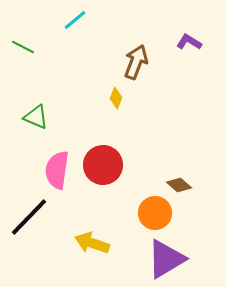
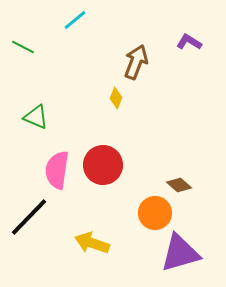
purple triangle: moved 14 px right, 6 px up; rotated 15 degrees clockwise
